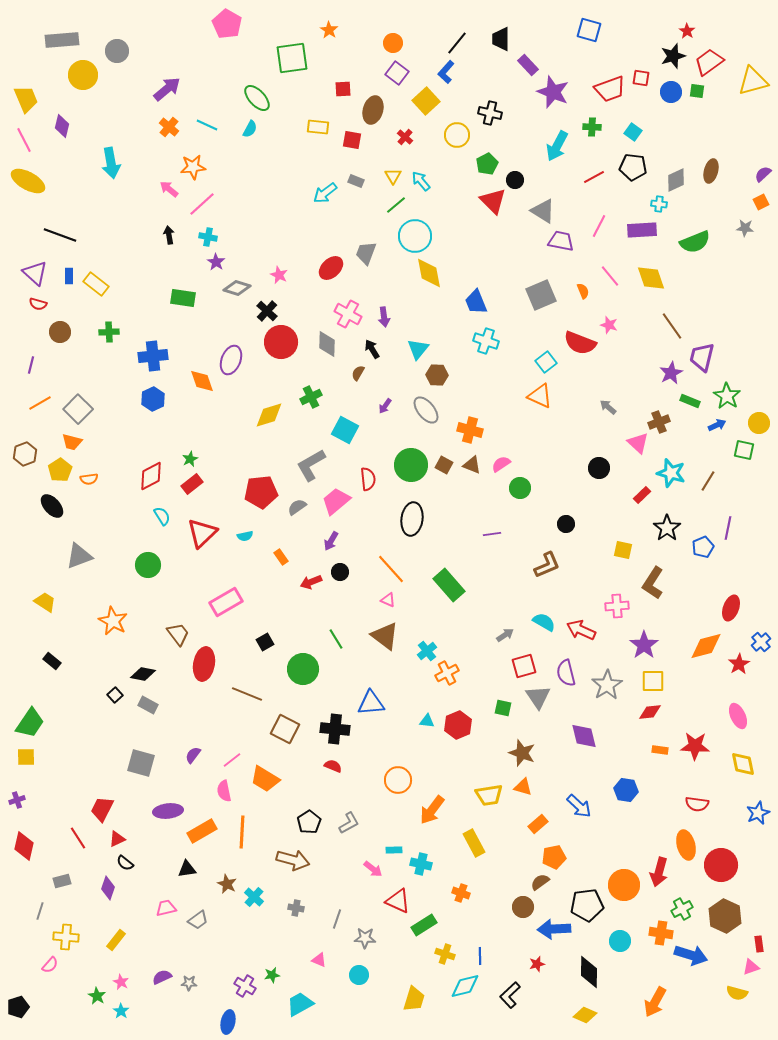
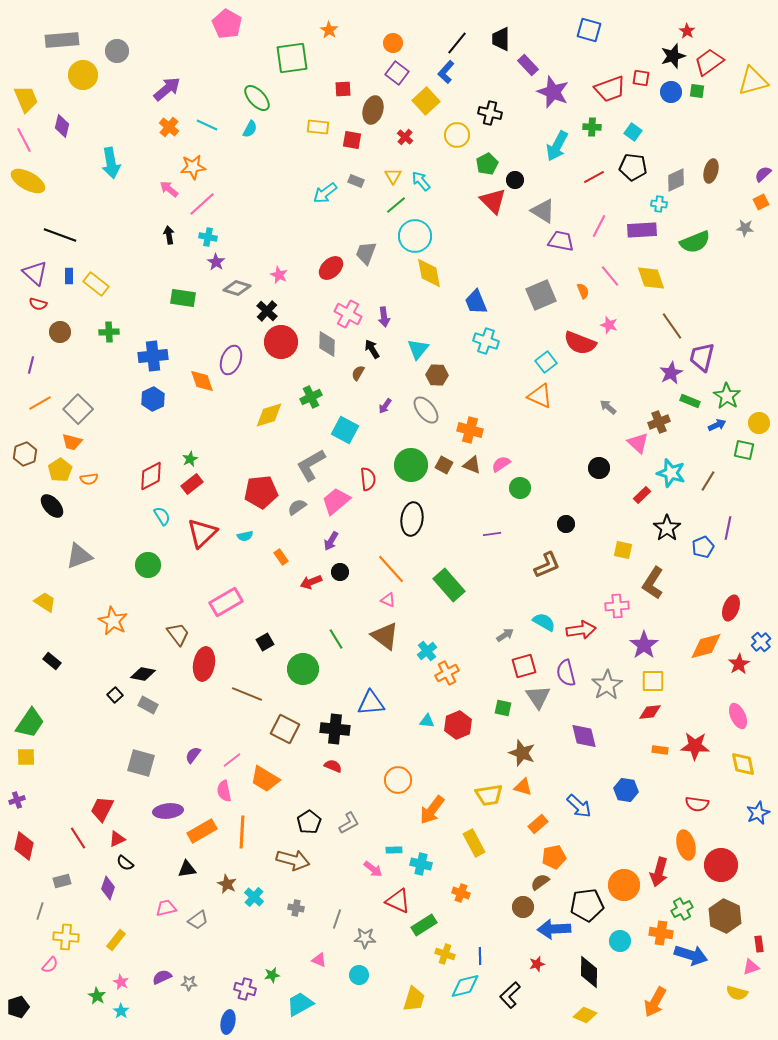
red arrow at (581, 630): rotated 148 degrees clockwise
purple cross at (245, 986): moved 3 px down; rotated 15 degrees counterclockwise
